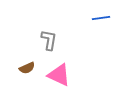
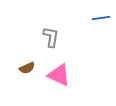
gray L-shape: moved 2 px right, 3 px up
